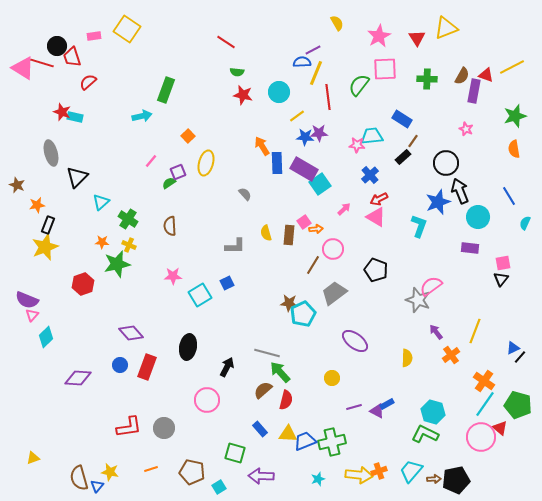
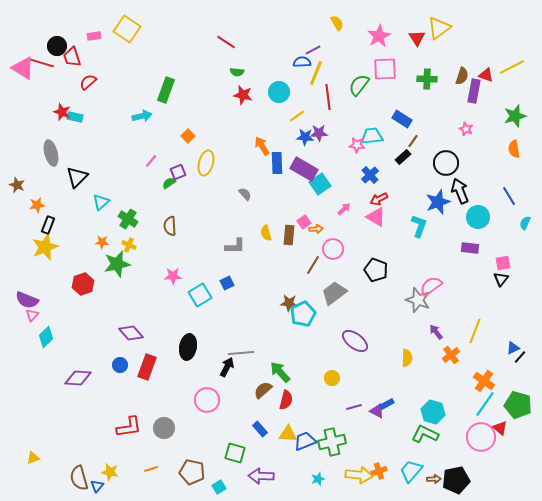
yellow triangle at (446, 28): moved 7 px left; rotated 15 degrees counterclockwise
brown semicircle at (462, 76): rotated 12 degrees counterclockwise
gray line at (267, 353): moved 26 px left; rotated 20 degrees counterclockwise
